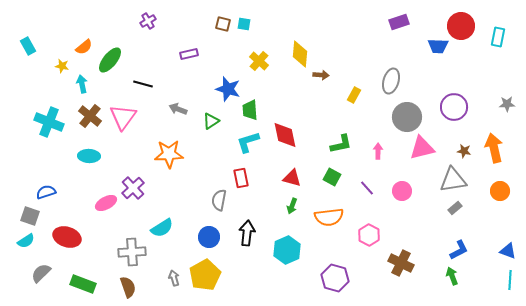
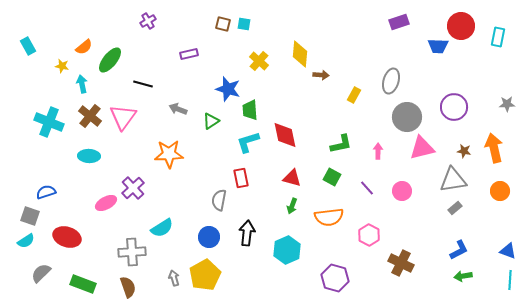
green arrow at (452, 276): moved 11 px right; rotated 78 degrees counterclockwise
